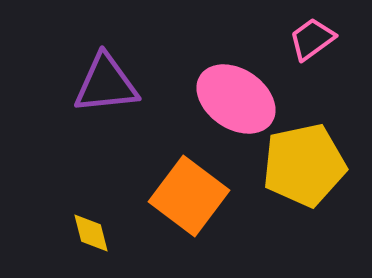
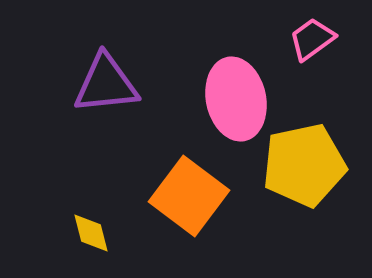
pink ellipse: rotated 44 degrees clockwise
